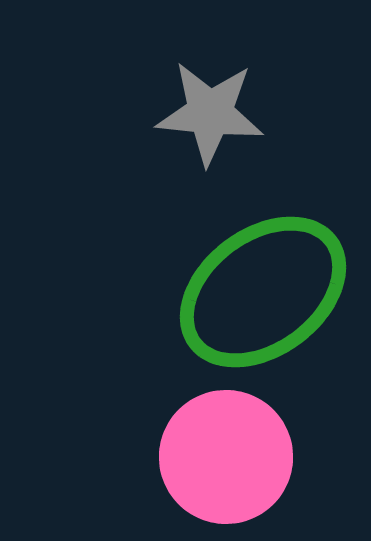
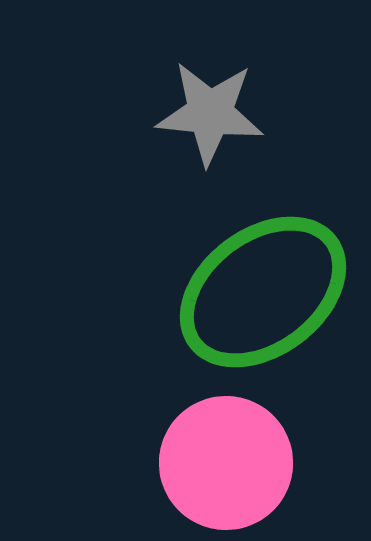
pink circle: moved 6 px down
